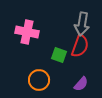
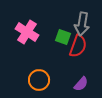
pink cross: rotated 20 degrees clockwise
red semicircle: moved 2 px left
green square: moved 4 px right, 18 px up
